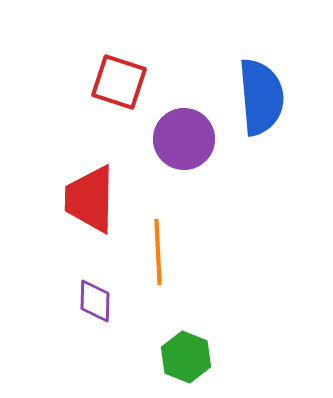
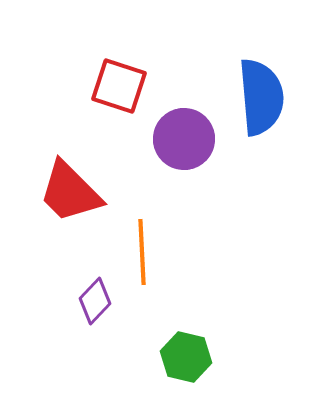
red square: moved 4 px down
red trapezoid: moved 20 px left, 7 px up; rotated 46 degrees counterclockwise
orange line: moved 16 px left
purple diamond: rotated 42 degrees clockwise
green hexagon: rotated 9 degrees counterclockwise
